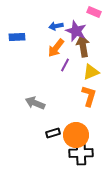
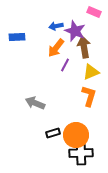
purple star: moved 1 px left
brown arrow: moved 1 px right, 1 px down
